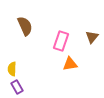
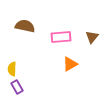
brown semicircle: rotated 54 degrees counterclockwise
pink rectangle: moved 4 px up; rotated 66 degrees clockwise
orange triangle: rotated 21 degrees counterclockwise
